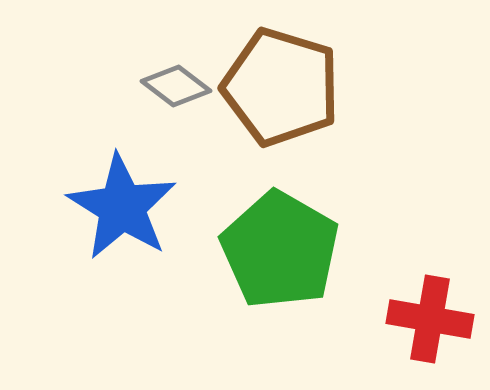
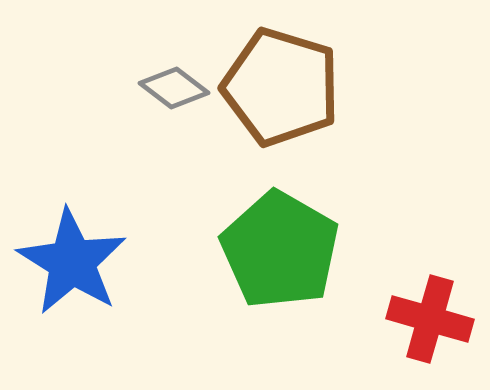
gray diamond: moved 2 px left, 2 px down
blue star: moved 50 px left, 55 px down
red cross: rotated 6 degrees clockwise
